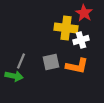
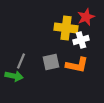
red star: moved 2 px right, 4 px down; rotated 18 degrees clockwise
orange L-shape: moved 1 px up
